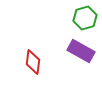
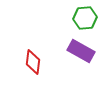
green hexagon: rotated 10 degrees clockwise
